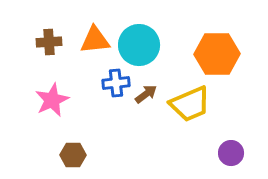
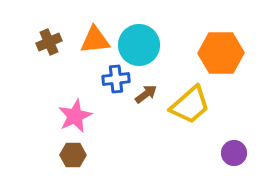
brown cross: rotated 20 degrees counterclockwise
orange hexagon: moved 4 px right, 1 px up
blue cross: moved 4 px up
pink star: moved 23 px right, 16 px down
yellow trapezoid: moved 1 px down; rotated 18 degrees counterclockwise
purple circle: moved 3 px right
